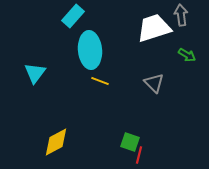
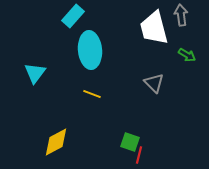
white trapezoid: rotated 87 degrees counterclockwise
yellow line: moved 8 px left, 13 px down
